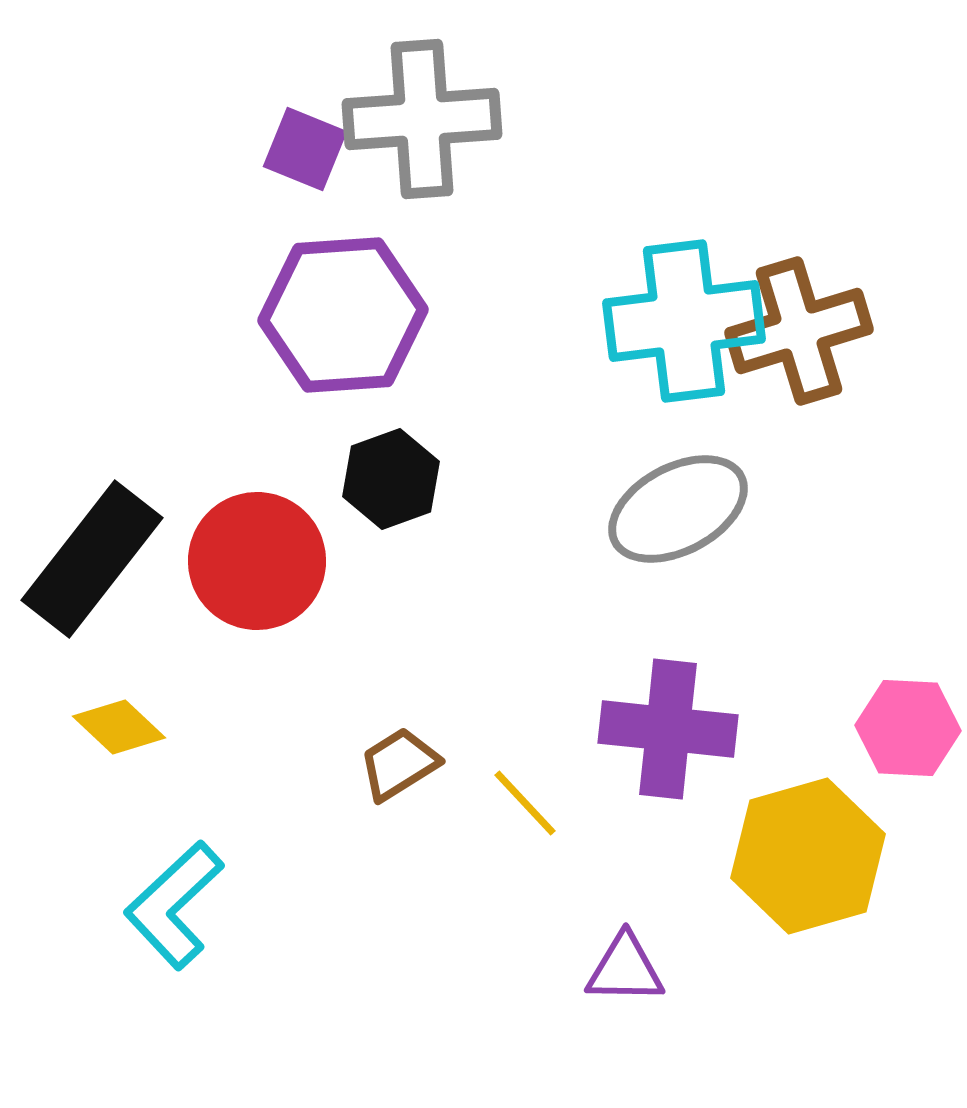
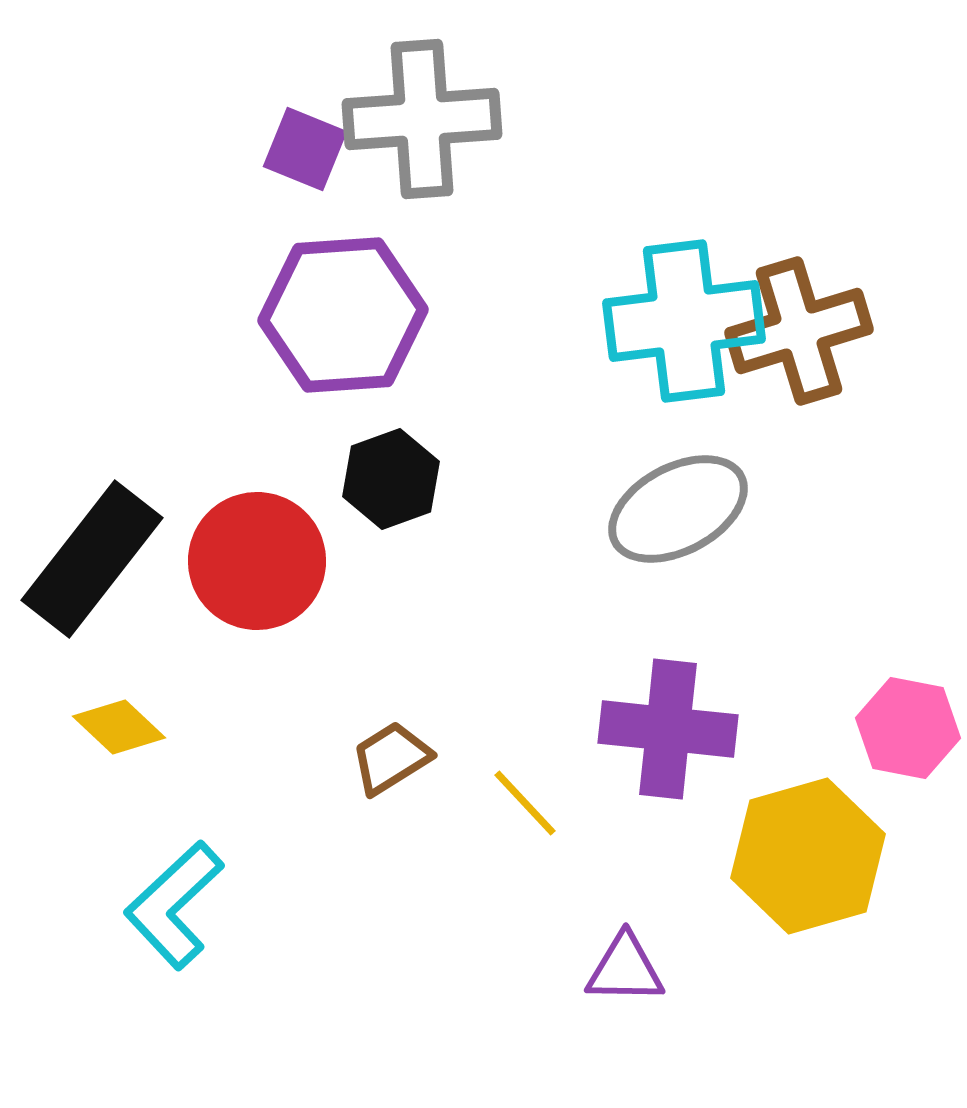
pink hexagon: rotated 8 degrees clockwise
brown trapezoid: moved 8 px left, 6 px up
